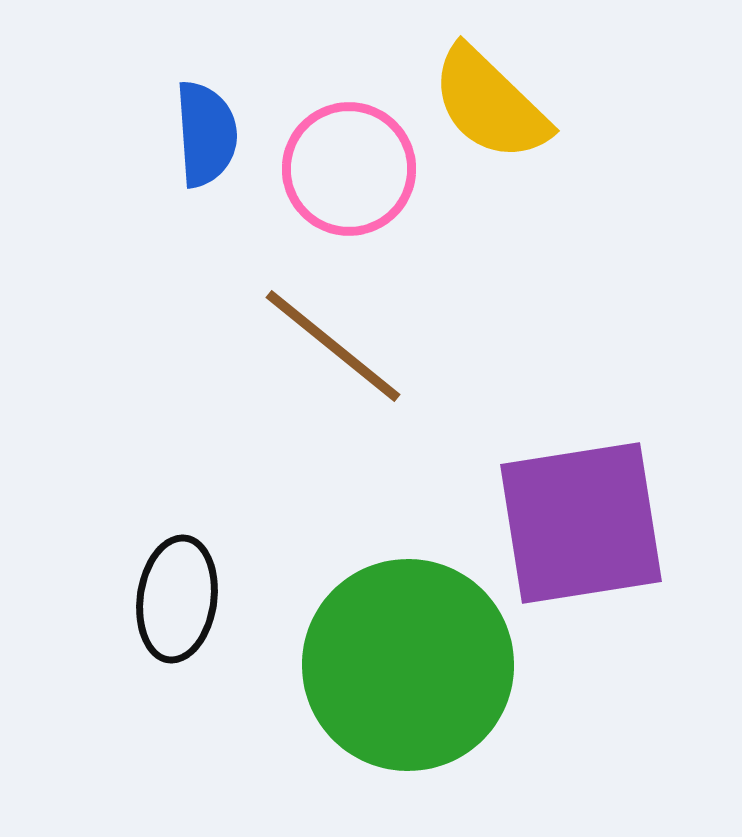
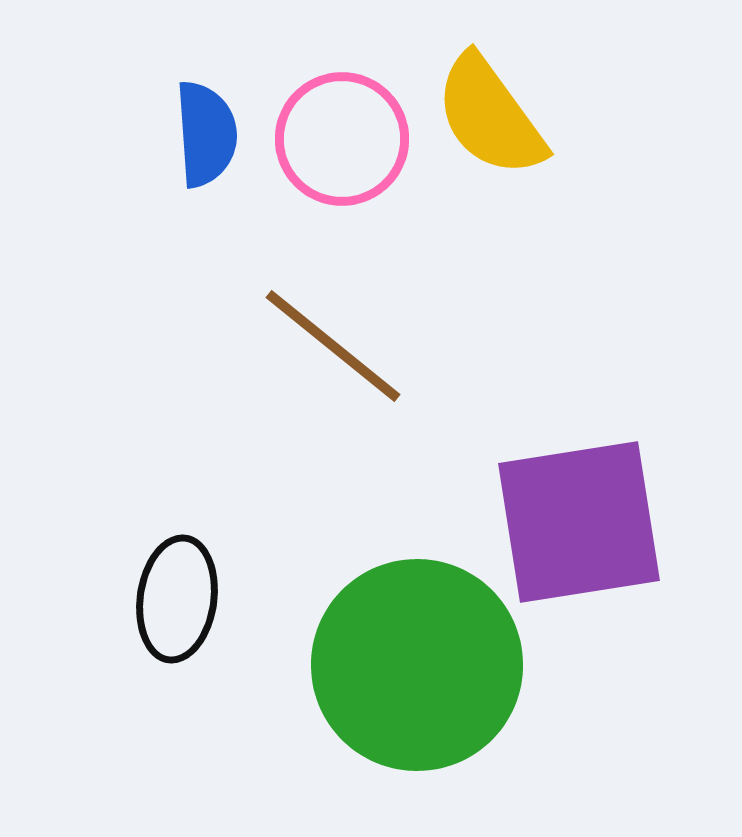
yellow semicircle: moved 12 px down; rotated 10 degrees clockwise
pink circle: moved 7 px left, 30 px up
purple square: moved 2 px left, 1 px up
green circle: moved 9 px right
